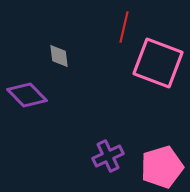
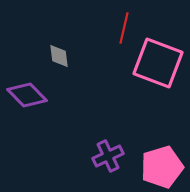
red line: moved 1 px down
